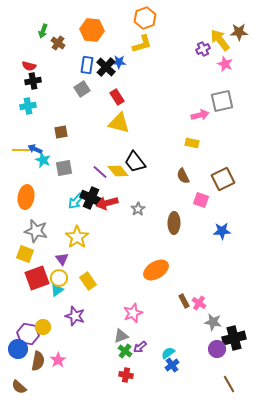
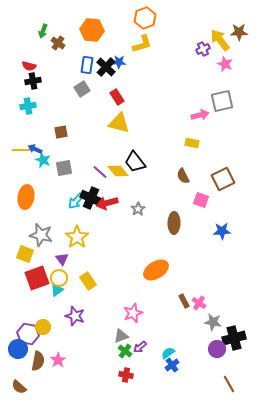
gray star at (36, 231): moved 5 px right, 4 px down
